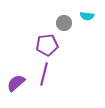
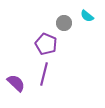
cyan semicircle: rotated 32 degrees clockwise
purple pentagon: moved 1 px left, 1 px up; rotated 30 degrees clockwise
purple semicircle: rotated 84 degrees clockwise
